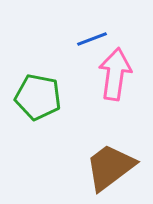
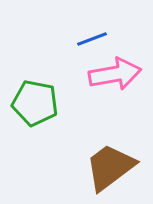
pink arrow: rotated 72 degrees clockwise
green pentagon: moved 3 px left, 6 px down
